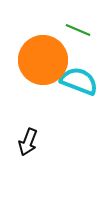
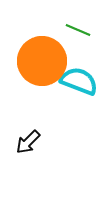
orange circle: moved 1 px left, 1 px down
black arrow: rotated 24 degrees clockwise
